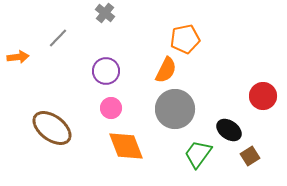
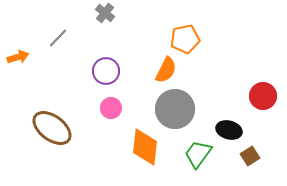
orange arrow: rotated 10 degrees counterclockwise
black ellipse: rotated 20 degrees counterclockwise
orange diamond: moved 19 px right, 1 px down; rotated 27 degrees clockwise
